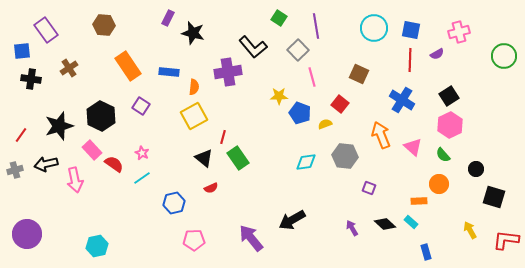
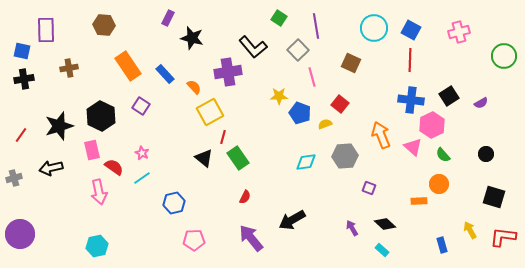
purple rectangle at (46, 30): rotated 35 degrees clockwise
blue square at (411, 30): rotated 18 degrees clockwise
black star at (193, 33): moved 1 px left, 5 px down
blue square at (22, 51): rotated 18 degrees clockwise
purple semicircle at (437, 54): moved 44 px right, 49 px down
brown cross at (69, 68): rotated 24 degrees clockwise
blue rectangle at (169, 72): moved 4 px left, 2 px down; rotated 42 degrees clockwise
brown square at (359, 74): moved 8 px left, 11 px up
black cross at (31, 79): moved 7 px left; rotated 18 degrees counterclockwise
orange semicircle at (194, 87): rotated 49 degrees counterclockwise
blue cross at (402, 100): moved 9 px right; rotated 25 degrees counterclockwise
yellow square at (194, 116): moved 16 px right, 4 px up
pink hexagon at (450, 125): moved 18 px left
pink rectangle at (92, 150): rotated 30 degrees clockwise
gray hexagon at (345, 156): rotated 10 degrees counterclockwise
black arrow at (46, 164): moved 5 px right, 4 px down
red semicircle at (114, 164): moved 3 px down
black circle at (476, 169): moved 10 px right, 15 px up
gray cross at (15, 170): moved 1 px left, 8 px down
pink arrow at (75, 180): moved 24 px right, 12 px down
red semicircle at (211, 188): moved 34 px right, 9 px down; rotated 40 degrees counterclockwise
cyan rectangle at (411, 222): moved 29 px left, 28 px down
purple circle at (27, 234): moved 7 px left
red L-shape at (506, 240): moved 3 px left, 3 px up
blue rectangle at (426, 252): moved 16 px right, 7 px up
